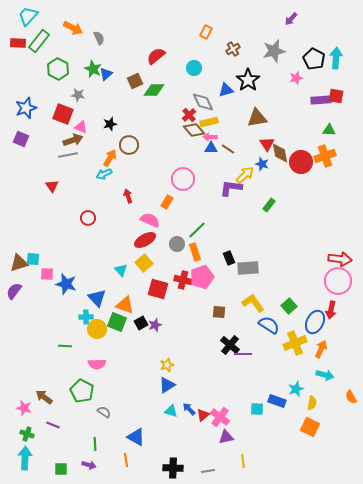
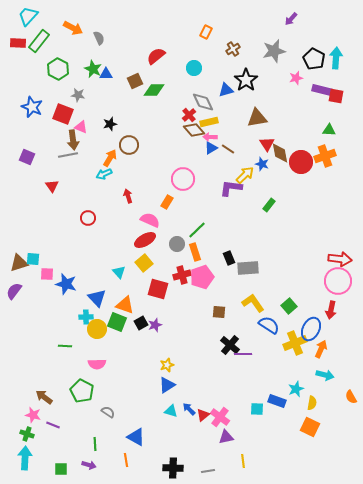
blue triangle at (106, 74): rotated 40 degrees clockwise
black star at (248, 80): moved 2 px left
purple rectangle at (321, 100): moved 1 px right, 10 px up; rotated 18 degrees clockwise
blue star at (26, 108): moved 6 px right, 1 px up; rotated 30 degrees counterclockwise
purple square at (21, 139): moved 6 px right, 18 px down
brown arrow at (73, 140): rotated 102 degrees clockwise
blue triangle at (211, 148): rotated 32 degrees counterclockwise
cyan triangle at (121, 270): moved 2 px left, 2 px down
red cross at (183, 280): moved 1 px left, 5 px up; rotated 30 degrees counterclockwise
blue ellipse at (315, 322): moved 4 px left, 7 px down
pink star at (24, 408): moved 9 px right, 7 px down
gray semicircle at (104, 412): moved 4 px right
